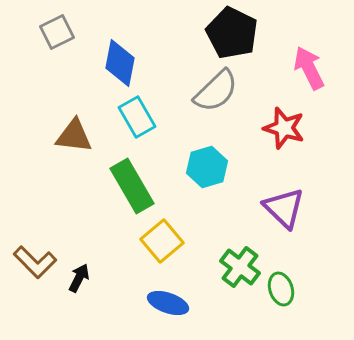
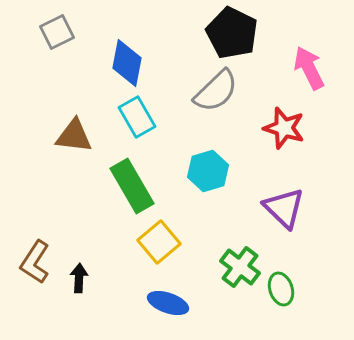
blue diamond: moved 7 px right
cyan hexagon: moved 1 px right, 4 px down
yellow square: moved 3 px left, 1 px down
brown L-shape: rotated 78 degrees clockwise
black arrow: rotated 24 degrees counterclockwise
